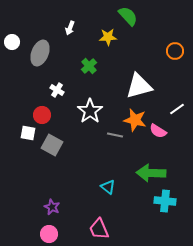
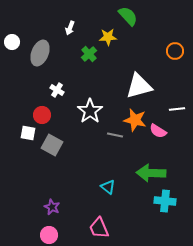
green cross: moved 12 px up
white line: rotated 28 degrees clockwise
pink trapezoid: moved 1 px up
pink circle: moved 1 px down
